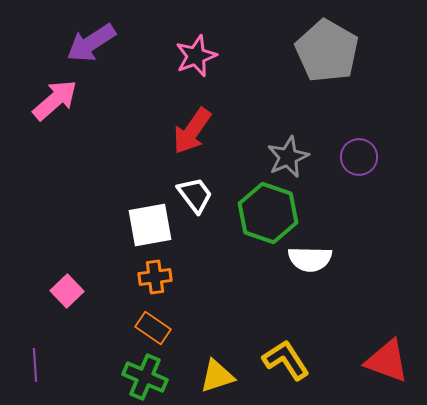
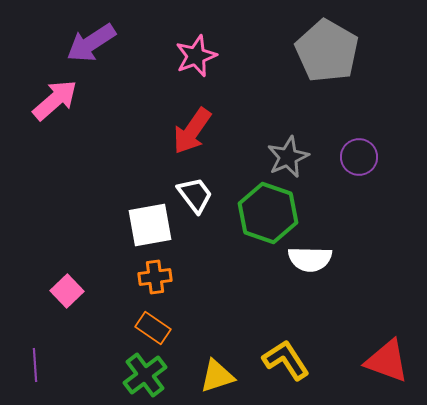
green cross: moved 2 px up; rotated 30 degrees clockwise
